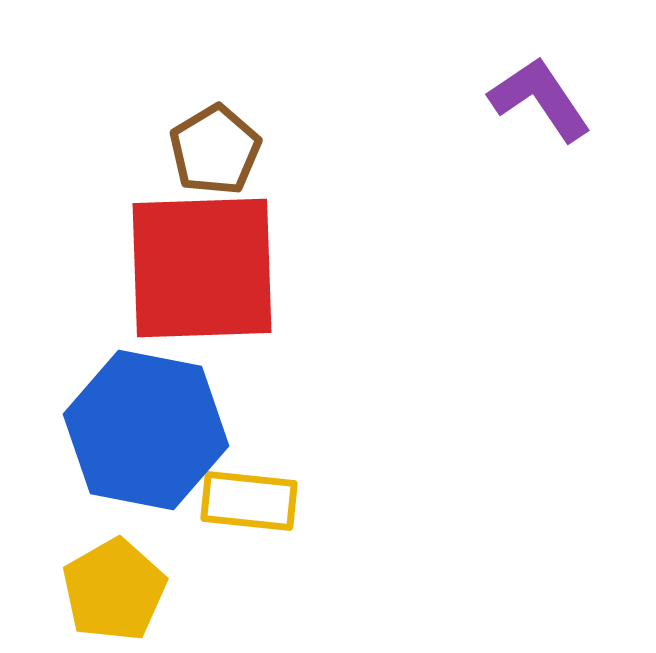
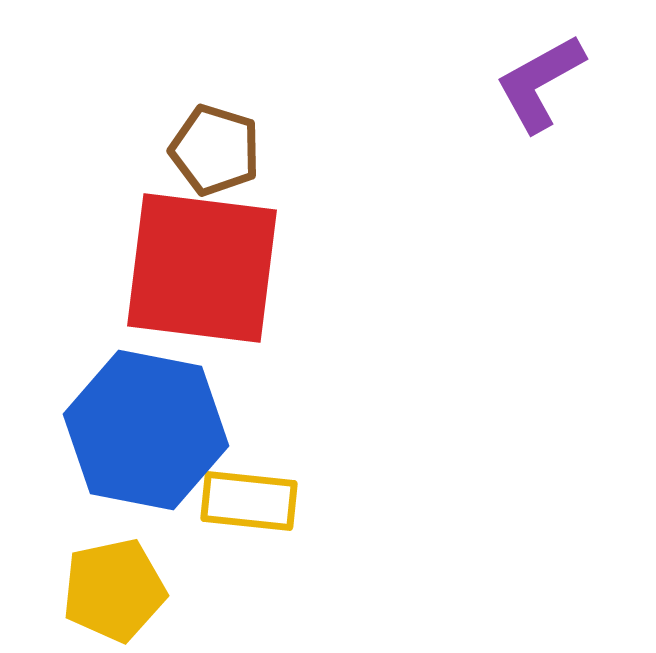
purple L-shape: moved 16 px up; rotated 85 degrees counterclockwise
brown pentagon: rotated 24 degrees counterclockwise
red square: rotated 9 degrees clockwise
yellow pentagon: rotated 18 degrees clockwise
